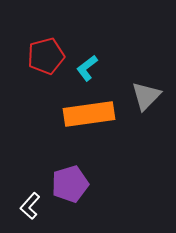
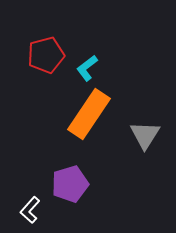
red pentagon: moved 1 px up
gray triangle: moved 1 px left, 39 px down; rotated 12 degrees counterclockwise
orange rectangle: rotated 48 degrees counterclockwise
white L-shape: moved 4 px down
